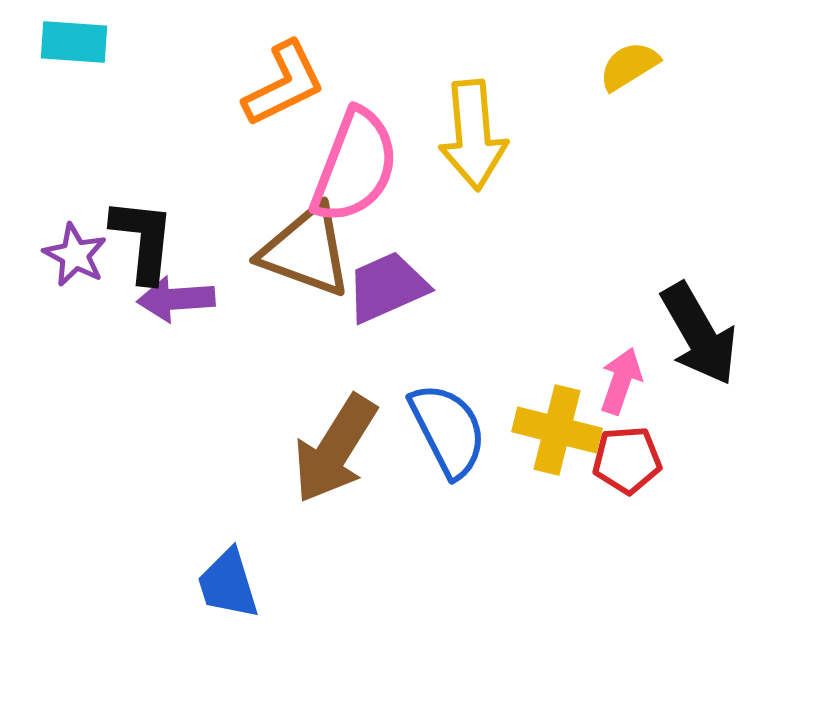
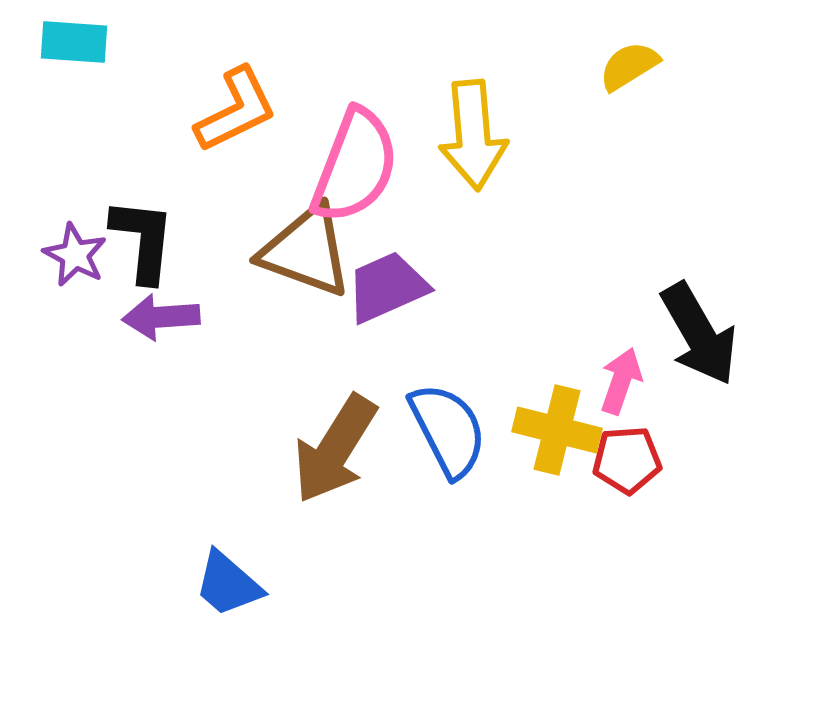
orange L-shape: moved 48 px left, 26 px down
purple arrow: moved 15 px left, 18 px down
blue trapezoid: rotated 32 degrees counterclockwise
